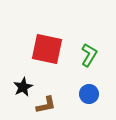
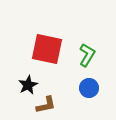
green L-shape: moved 2 px left
black star: moved 5 px right, 2 px up
blue circle: moved 6 px up
